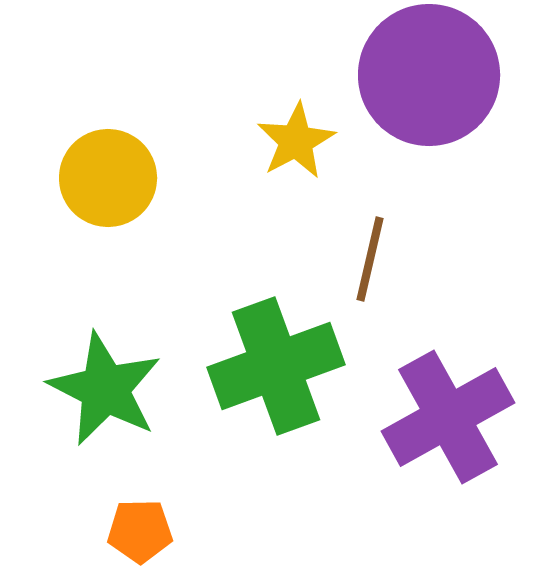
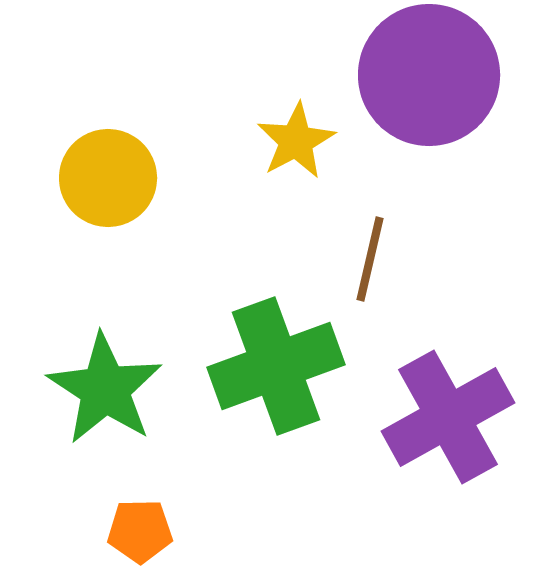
green star: rotated 6 degrees clockwise
